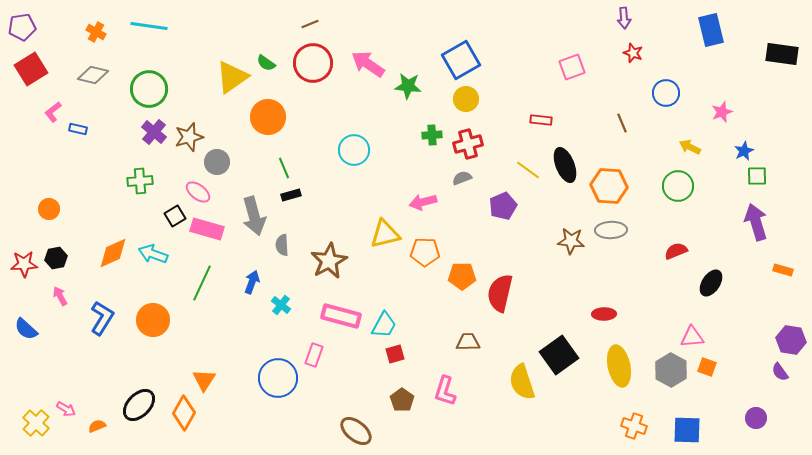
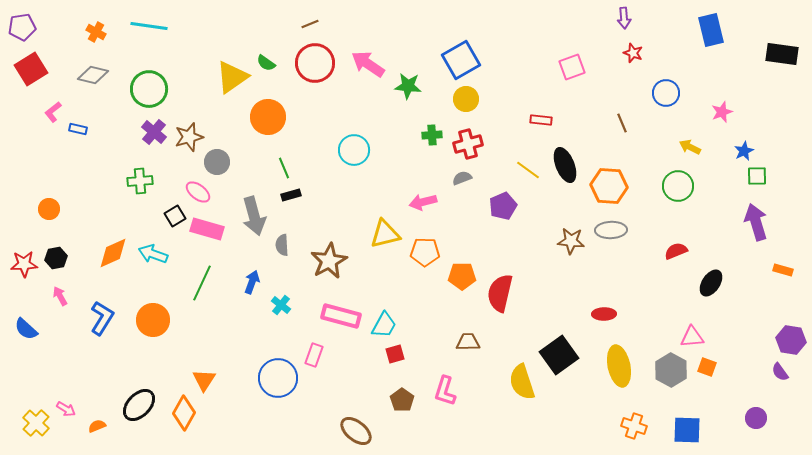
red circle at (313, 63): moved 2 px right
